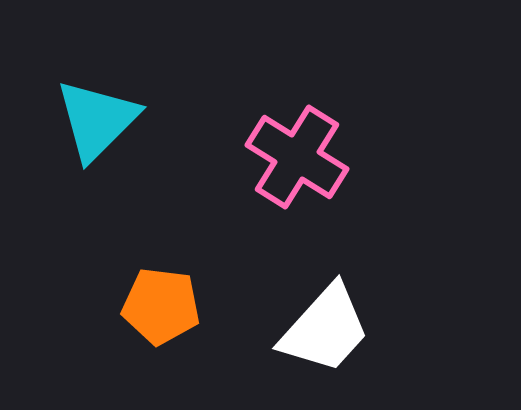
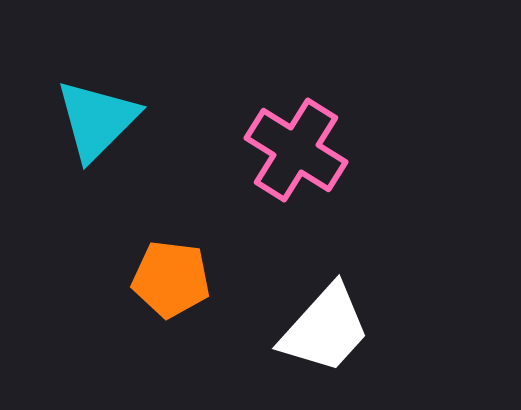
pink cross: moved 1 px left, 7 px up
orange pentagon: moved 10 px right, 27 px up
